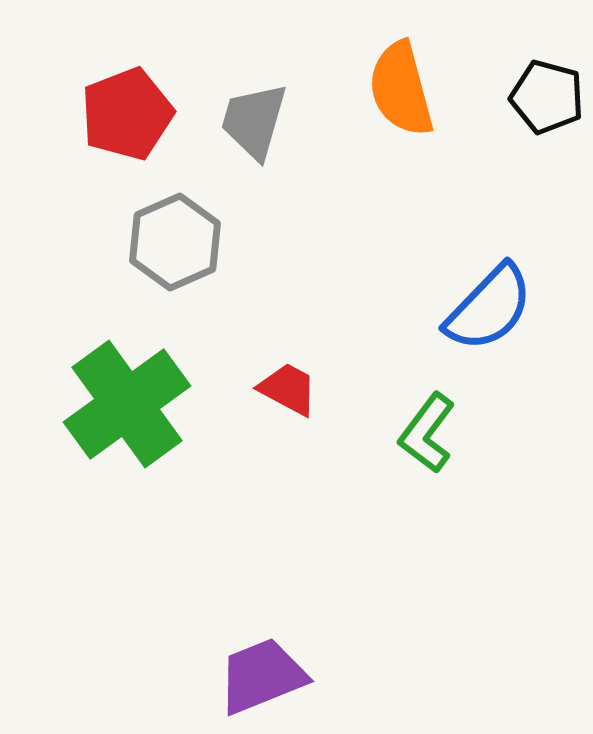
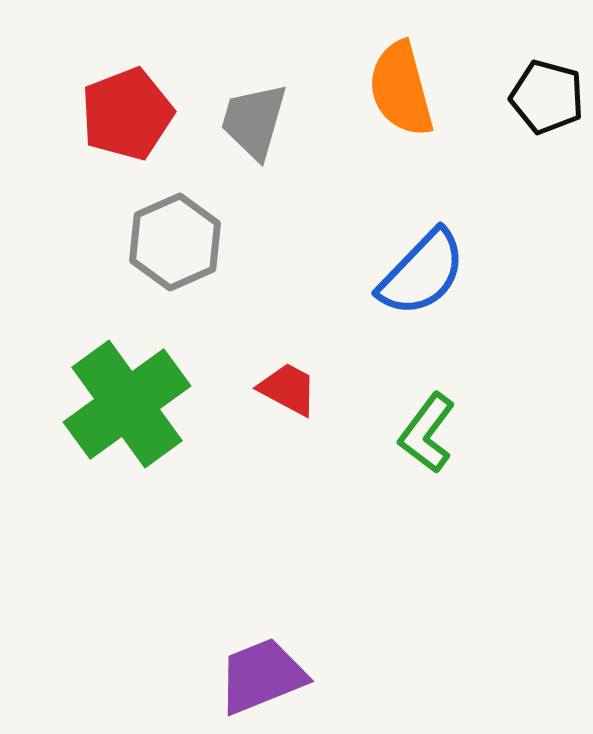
blue semicircle: moved 67 px left, 35 px up
